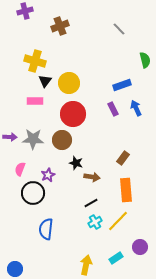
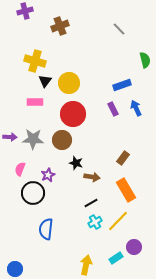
pink rectangle: moved 1 px down
orange rectangle: rotated 25 degrees counterclockwise
purple circle: moved 6 px left
